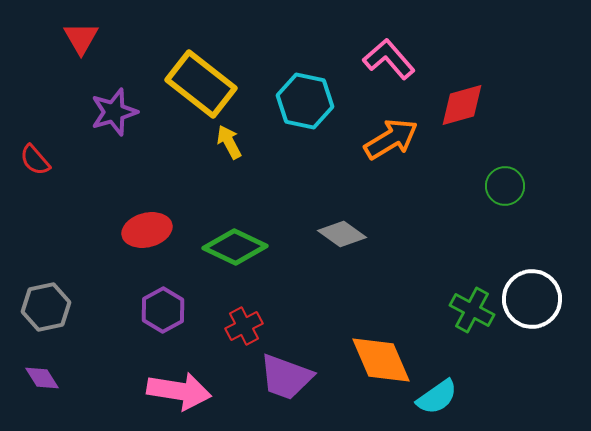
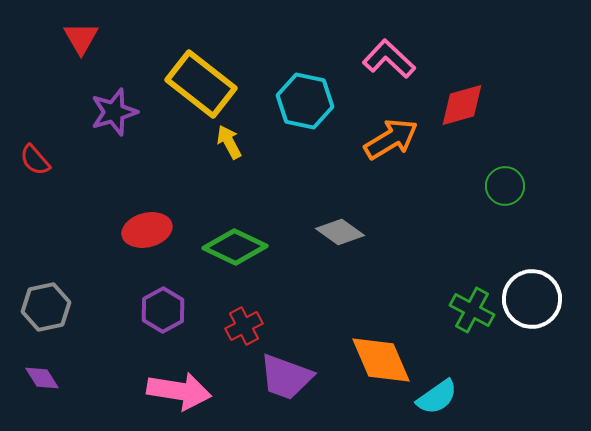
pink L-shape: rotated 6 degrees counterclockwise
gray diamond: moved 2 px left, 2 px up
